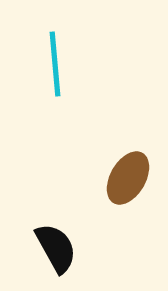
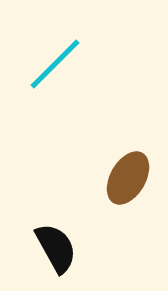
cyan line: rotated 50 degrees clockwise
